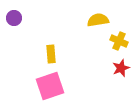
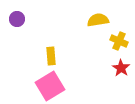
purple circle: moved 3 px right, 1 px down
yellow rectangle: moved 2 px down
red star: rotated 18 degrees counterclockwise
pink square: rotated 12 degrees counterclockwise
